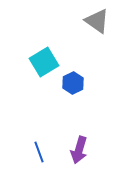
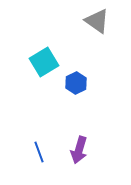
blue hexagon: moved 3 px right
